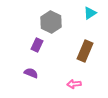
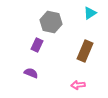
gray hexagon: rotated 15 degrees counterclockwise
pink arrow: moved 4 px right, 1 px down
